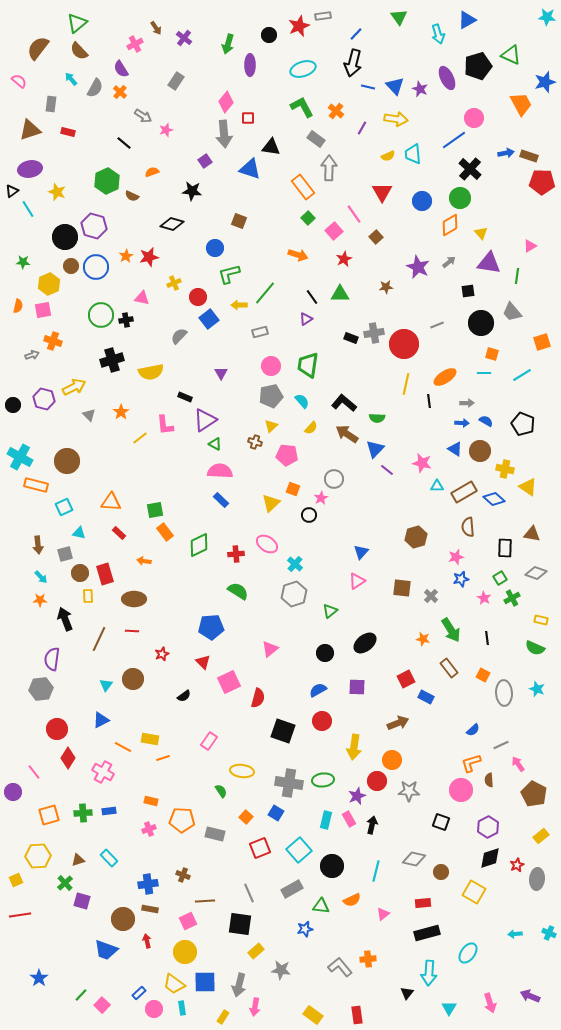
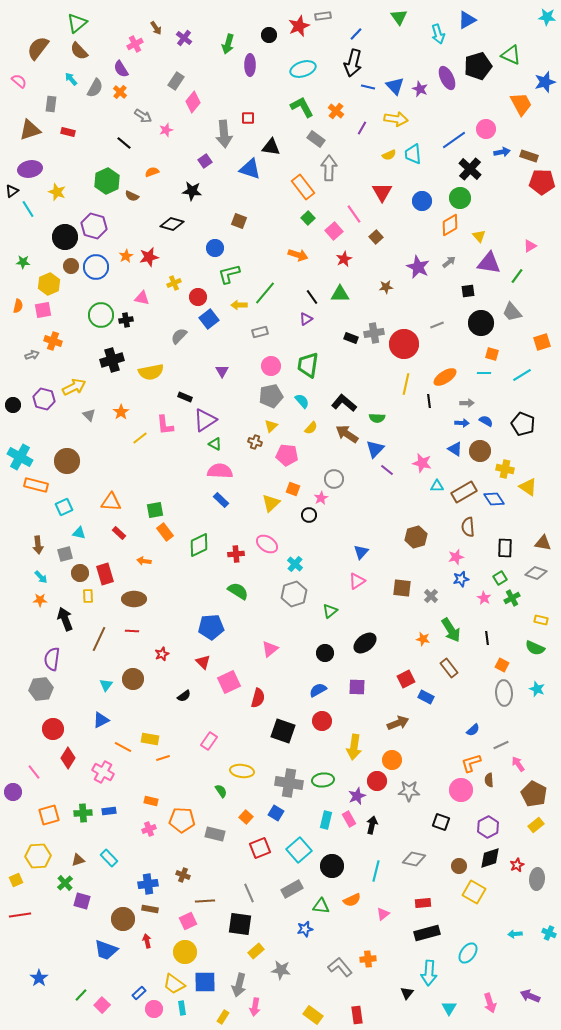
pink diamond at (226, 102): moved 33 px left
pink circle at (474, 118): moved 12 px right, 11 px down
blue arrow at (506, 153): moved 4 px left, 1 px up
yellow semicircle at (388, 156): moved 1 px right, 1 px up
yellow triangle at (481, 233): moved 2 px left, 3 px down
green line at (517, 276): rotated 28 degrees clockwise
purple triangle at (221, 373): moved 1 px right, 2 px up
blue diamond at (494, 499): rotated 15 degrees clockwise
brown triangle at (532, 534): moved 11 px right, 9 px down
orange square at (483, 675): moved 19 px right, 10 px up
red circle at (57, 729): moved 4 px left
yellow rectangle at (541, 836): moved 5 px left, 11 px up
brown circle at (441, 872): moved 18 px right, 6 px up
